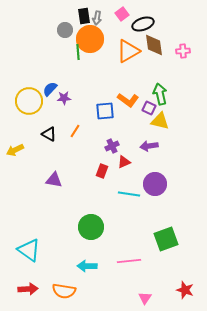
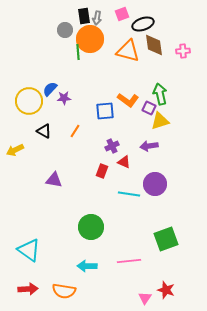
pink square: rotated 16 degrees clockwise
orange triangle: rotated 45 degrees clockwise
yellow triangle: rotated 30 degrees counterclockwise
black triangle: moved 5 px left, 3 px up
red triangle: rotated 48 degrees clockwise
red star: moved 19 px left
